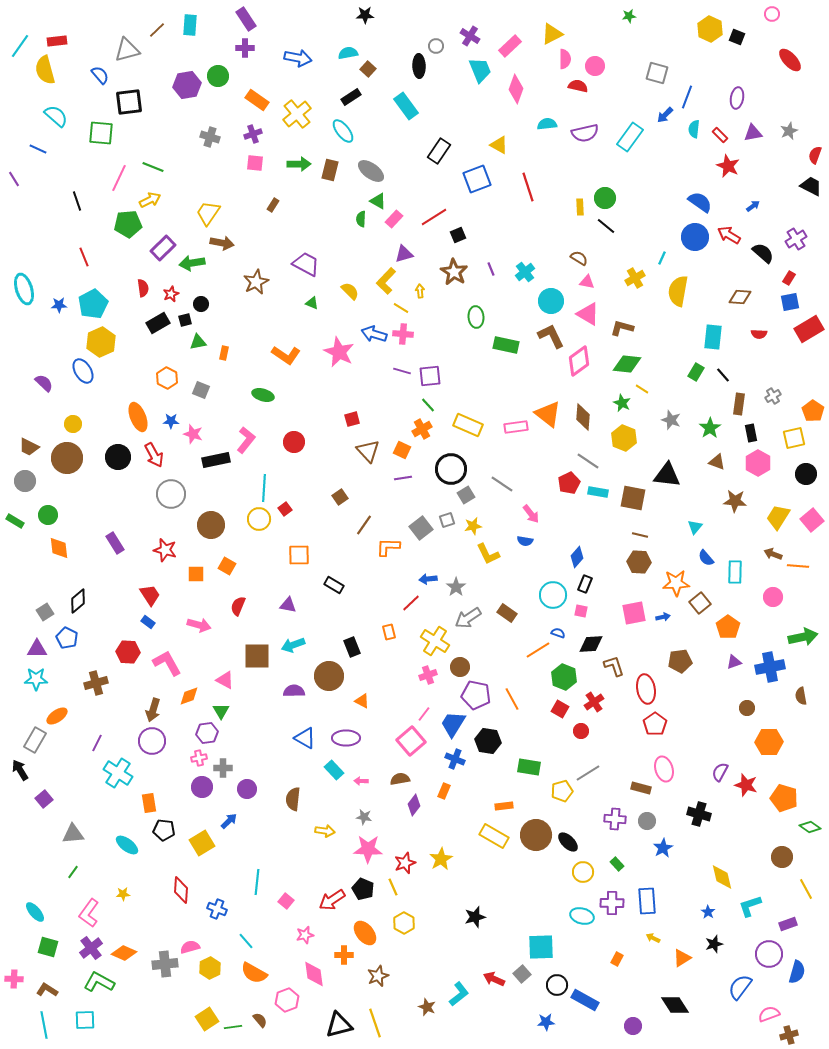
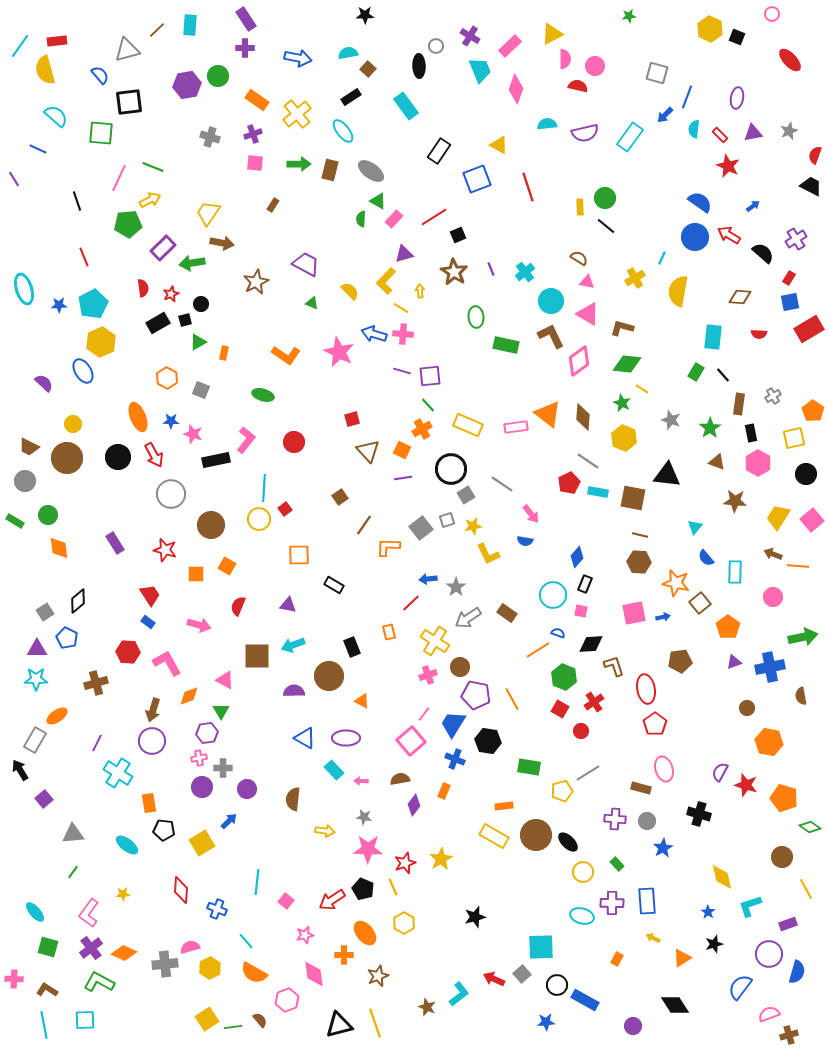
green triangle at (198, 342): rotated 18 degrees counterclockwise
orange star at (676, 583): rotated 16 degrees clockwise
orange hexagon at (769, 742): rotated 12 degrees clockwise
